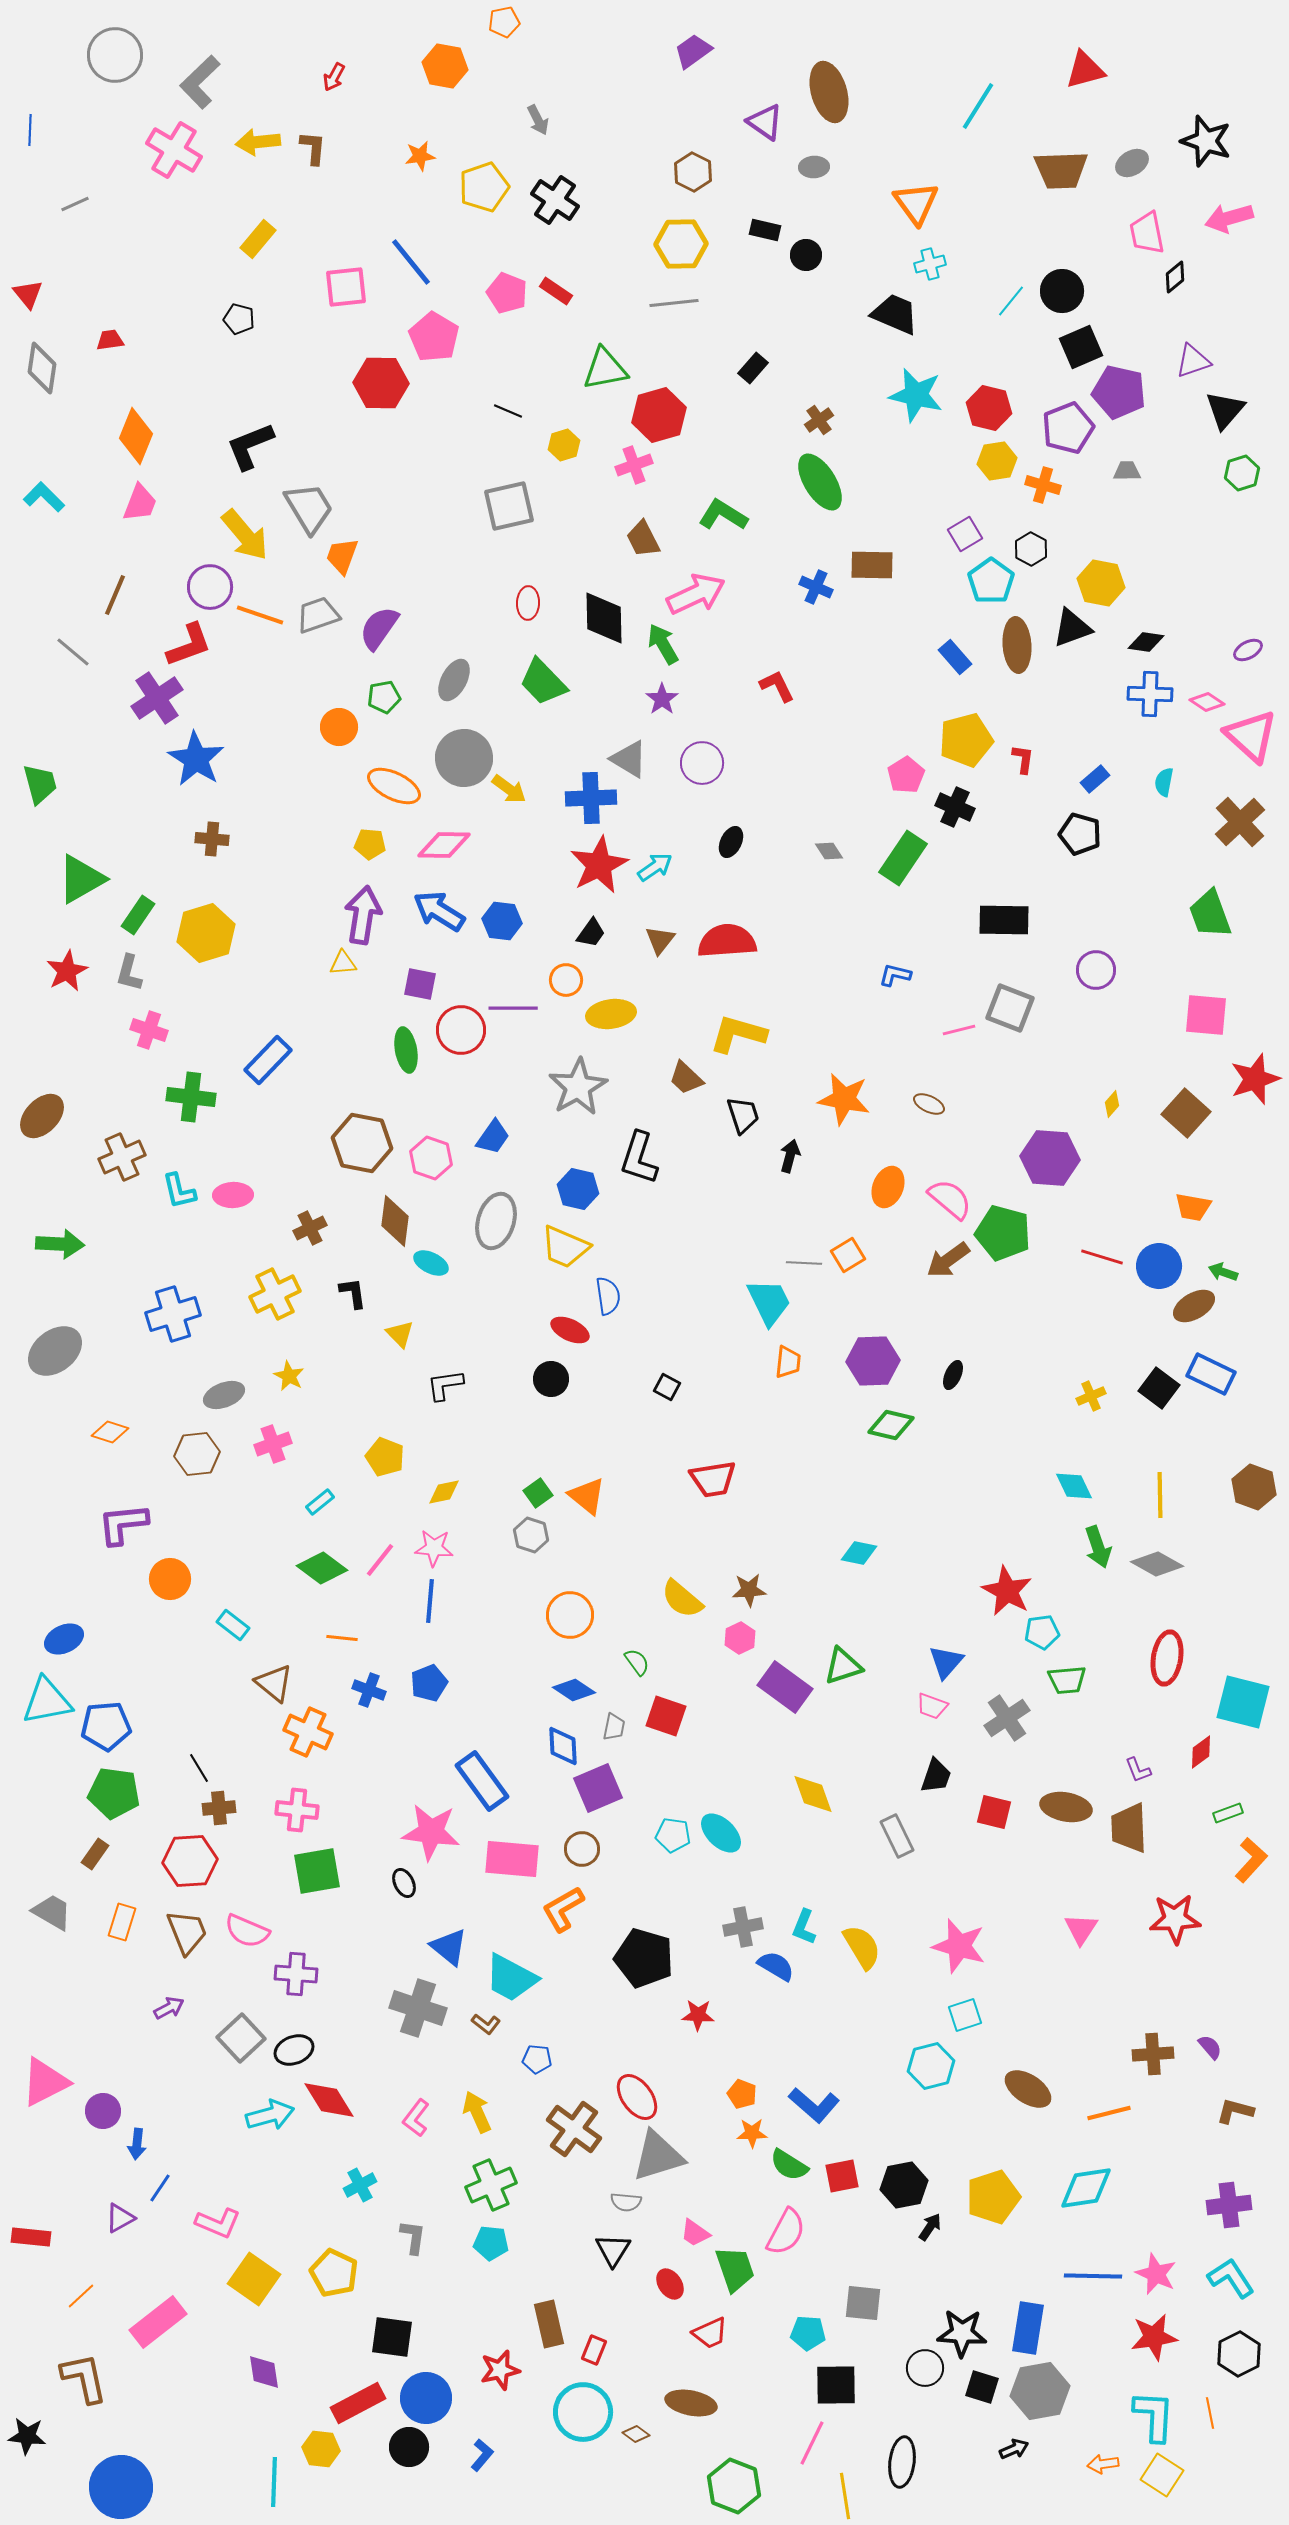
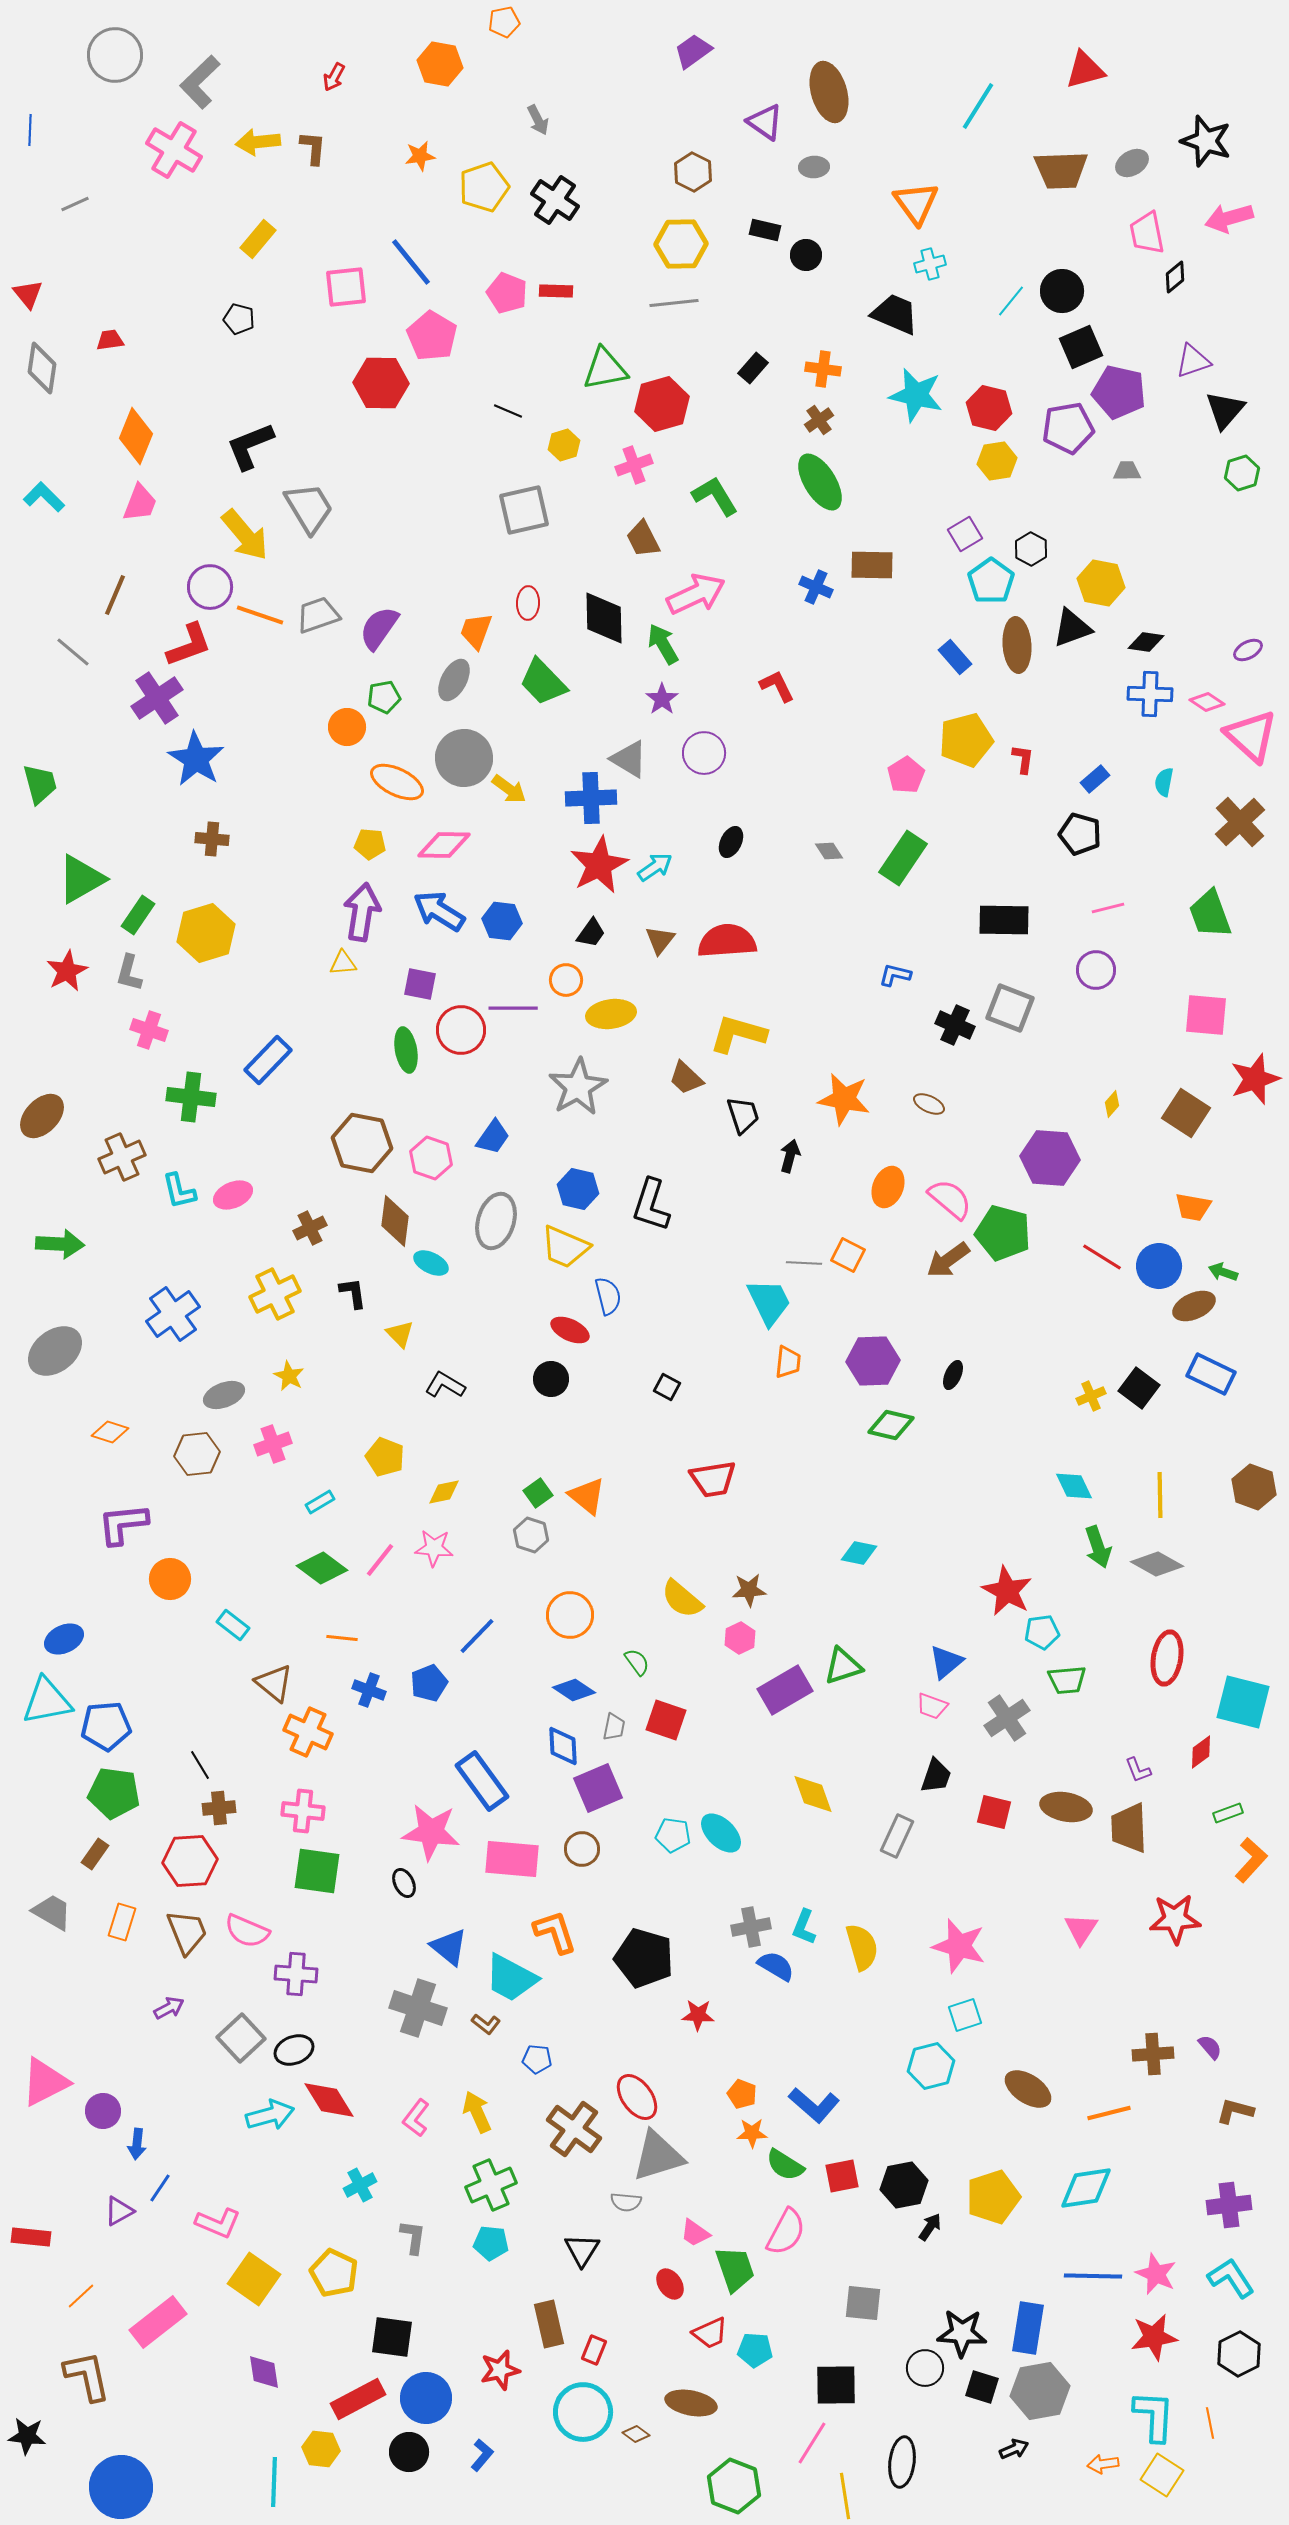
orange hexagon at (445, 66): moved 5 px left, 2 px up
red rectangle at (556, 291): rotated 32 degrees counterclockwise
pink pentagon at (434, 337): moved 2 px left, 1 px up
red hexagon at (659, 415): moved 3 px right, 11 px up
purple pentagon at (1068, 428): rotated 12 degrees clockwise
orange cross at (1043, 485): moved 220 px left, 116 px up; rotated 8 degrees counterclockwise
gray square at (509, 506): moved 15 px right, 4 px down
green L-shape at (723, 515): moved 8 px left, 19 px up; rotated 27 degrees clockwise
orange trapezoid at (342, 556): moved 134 px right, 75 px down
orange circle at (339, 727): moved 8 px right
purple circle at (702, 763): moved 2 px right, 10 px up
orange ellipse at (394, 786): moved 3 px right, 4 px up
black cross at (955, 807): moved 218 px down
purple arrow at (363, 915): moved 1 px left, 3 px up
pink line at (959, 1030): moved 149 px right, 122 px up
brown square at (1186, 1113): rotated 9 degrees counterclockwise
black L-shape at (639, 1158): moved 12 px right, 47 px down
pink ellipse at (233, 1195): rotated 21 degrees counterclockwise
orange square at (848, 1255): rotated 32 degrees counterclockwise
red line at (1102, 1257): rotated 15 degrees clockwise
blue semicircle at (608, 1296): rotated 6 degrees counterclockwise
brown ellipse at (1194, 1306): rotated 6 degrees clockwise
blue cross at (173, 1314): rotated 18 degrees counterclockwise
black L-shape at (445, 1385): rotated 39 degrees clockwise
black square at (1159, 1388): moved 20 px left
cyan rectangle at (320, 1502): rotated 8 degrees clockwise
blue line at (430, 1601): moved 47 px right, 35 px down; rotated 39 degrees clockwise
blue triangle at (946, 1662): rotated 9 degrees clockwise
purple rectangle at (785, 1687): moved 3 px down; rotated 66 degrees counterclockwise
red square at (666, 1716): moved 4 px down
black line at (199, 1768): moved 1 px right, 3 px up
pink cross at (297, 1810): moved 6 px right, 1 px down
gray rectangle at (897, 1836): rotated 51 degrees clockwise
green square at (317, 1871): rotated 18 degrees clockwise
orange L-shape at (563, 1909): moved 8 px left, 23 px down; rotated 102 degrees clockwise
gray cross at (743, 1927): moved 8 px right
yellow semicircle at (862, 1947): rotated 15 degrees clockwise
green semicircle at (789, 2165): moved 4 px left
purple triangle at (120, 2218): moved 1 px left, 7 px up
black triangle at (613, 2250): moved 31 px left
cyan pentagon at (808, 2333): moved 53 px left, 17 px down
brown L-shape at (84, 2378): moved 3 px right, 2 px up
red rectangle at (358, 2403): moved 4 px up
orange line at (1210, 2413): moved 10 px down
pink line at (812, 2443): rotated 6 degrees clockwise
black circle at (409, 2447): moved 5 px down
